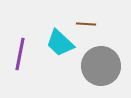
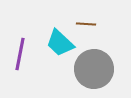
gray circle: moved 7 px left, 3 px down
